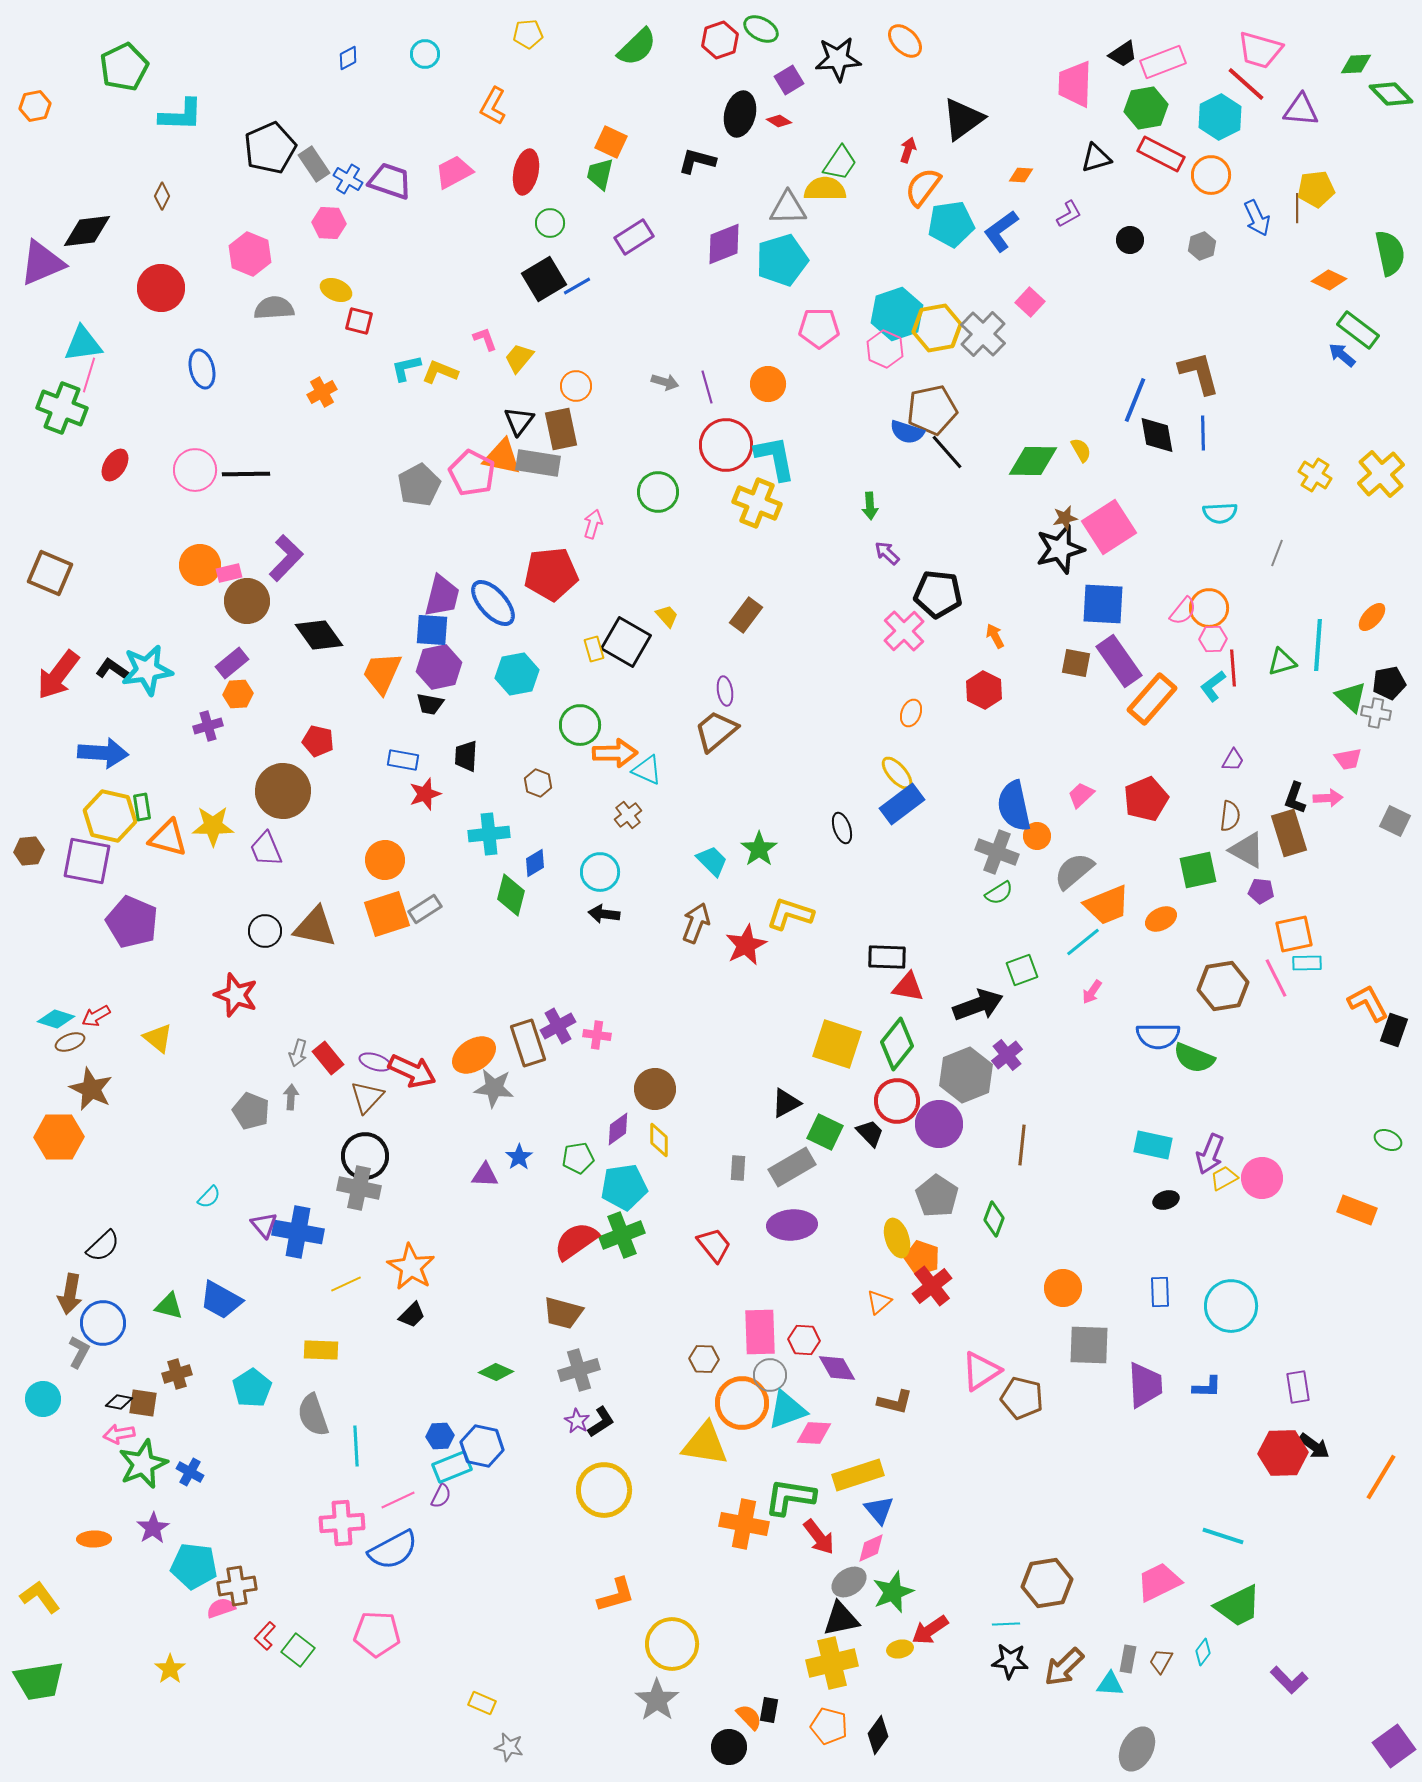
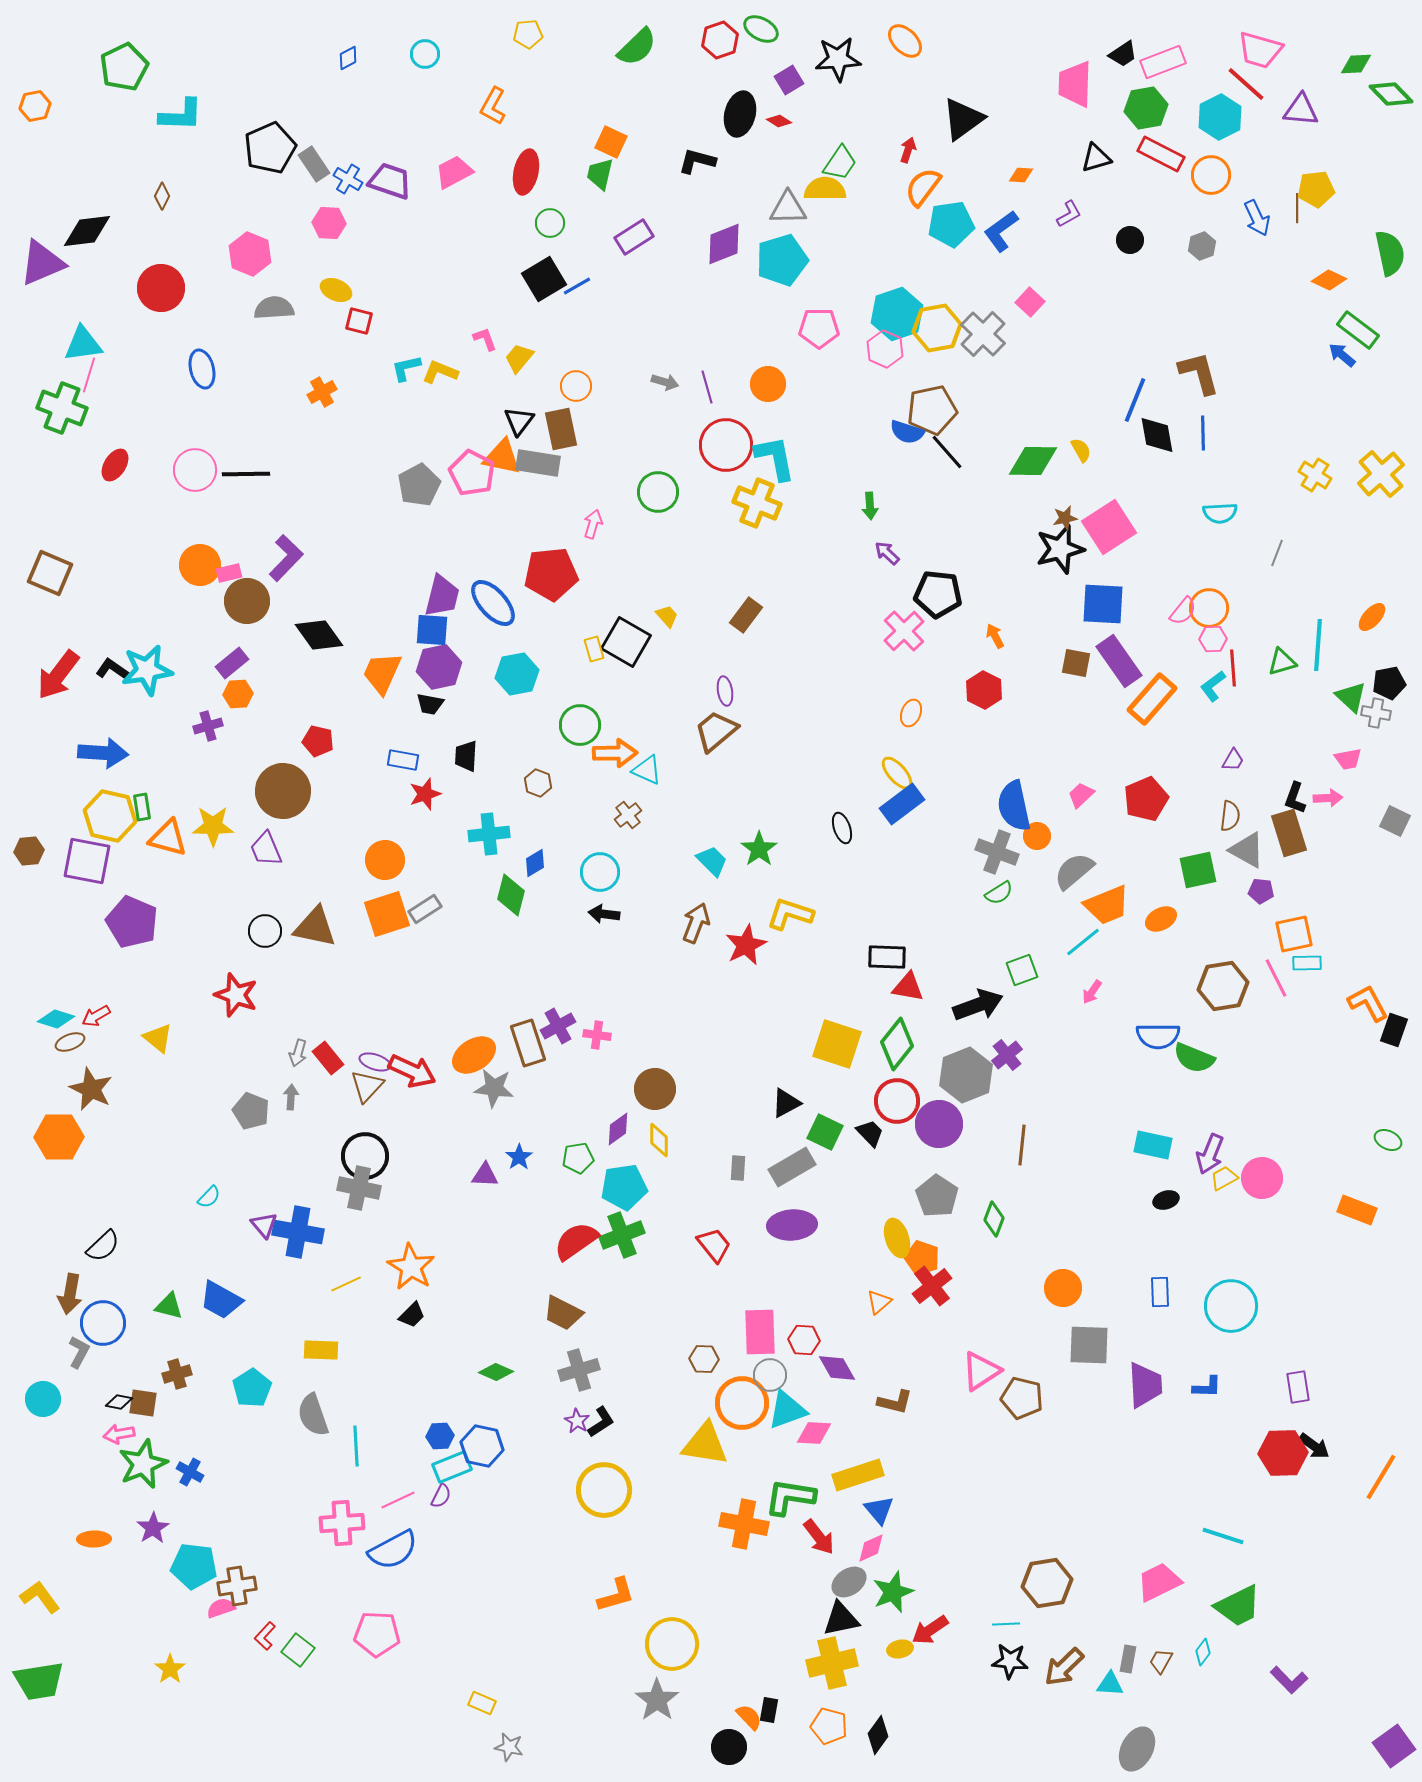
brown triangle at (367, 1097): moved 11 px up
brown trapezoid at (563, 1313): rotated 12 degrees clockwise
